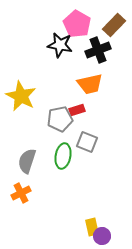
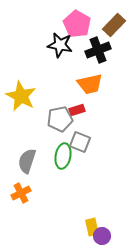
gray square: moved 7 px left
